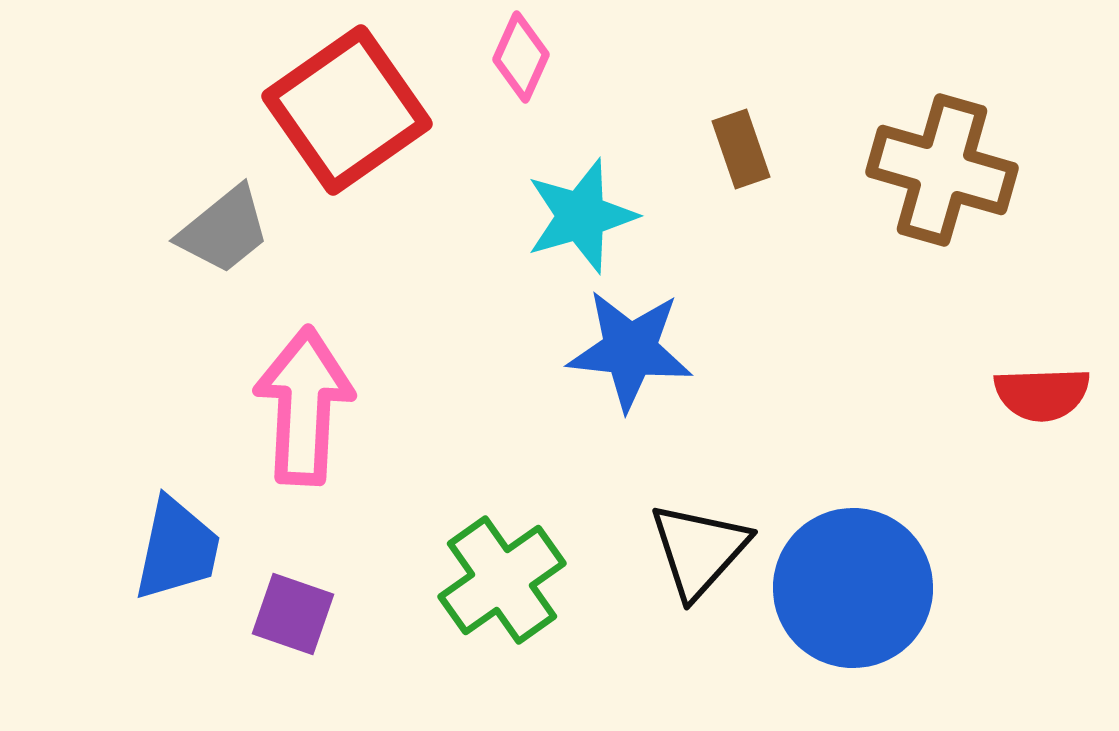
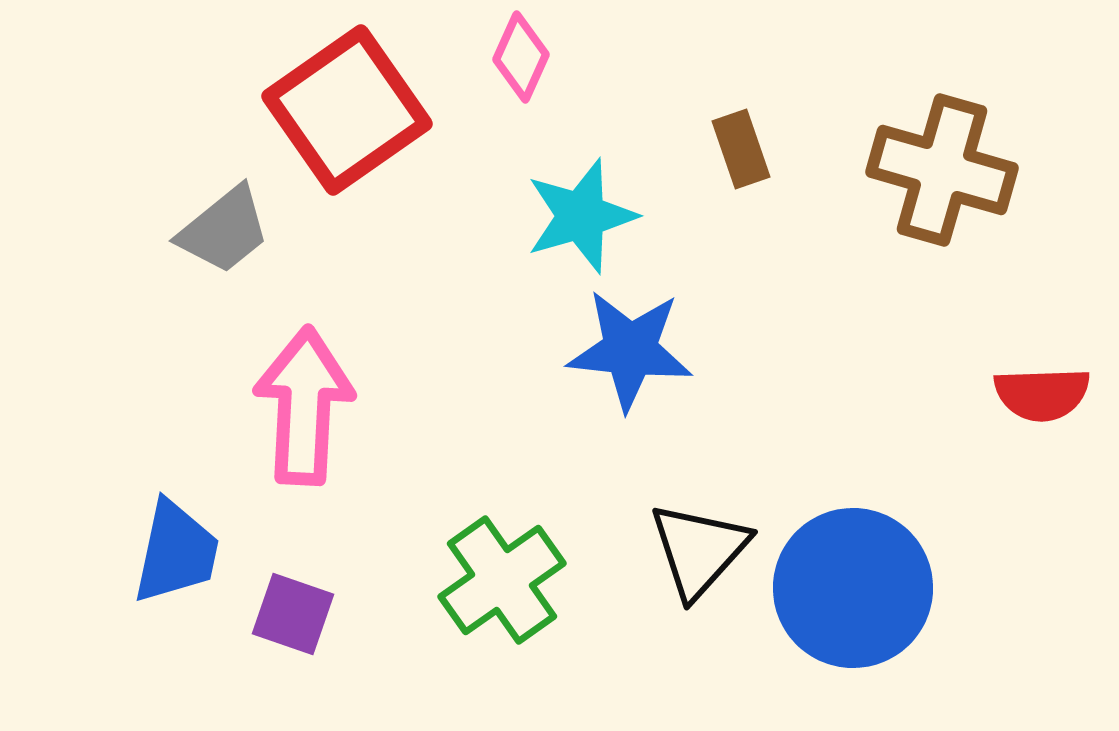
blue trapezoid: moved 1 px left, 3 px down
